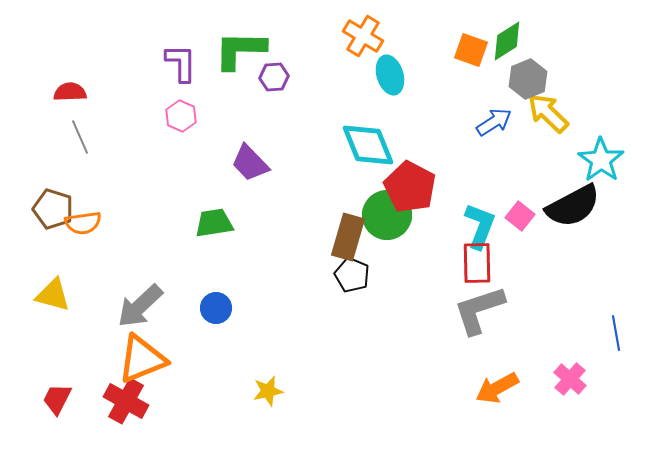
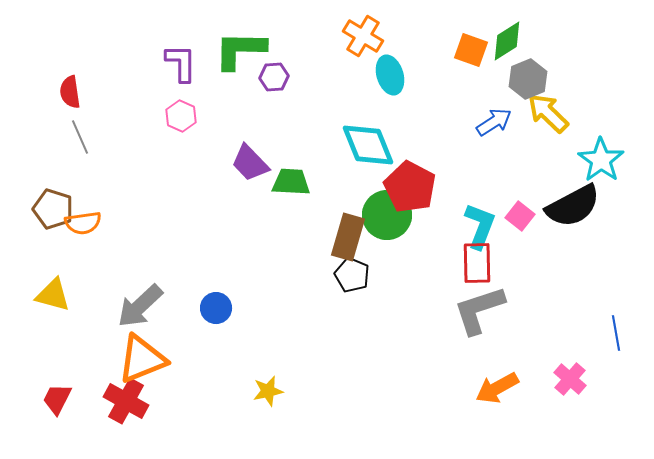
red semicircle: rotated 96 degrees counterclockwise
green trapezoid: moved 77 px right, 41 px up; rotated 12 degrees clockwise
